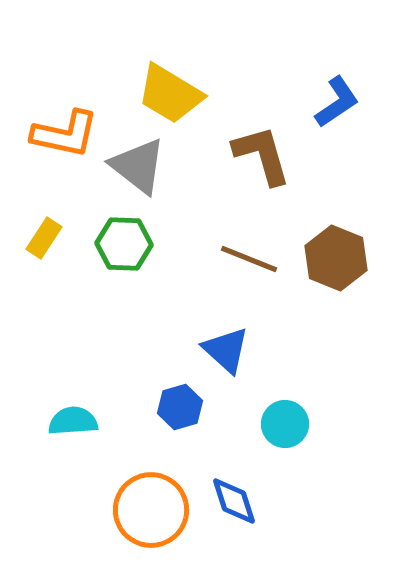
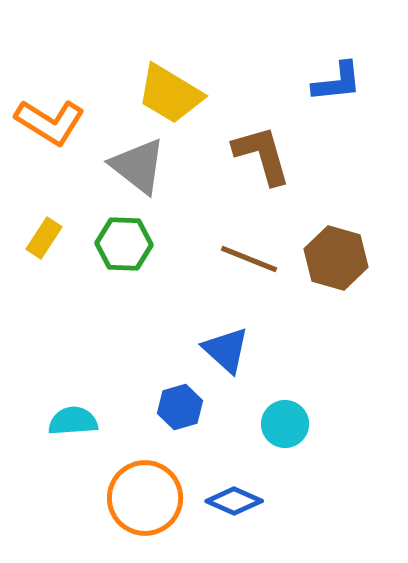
blue L-shape: moved 20 px up; rotated 28 degrees clockwise
orange L-shape: moved 15 px left, 12 px up; rotated 20 degrees clockwise
brown hexagon: rotated 6 degrees counterclockwise
blue diamond: rotated 48 degrees counterclockwise
orange circle: moved 6 px left, 12 px up
